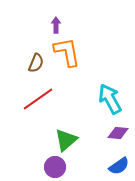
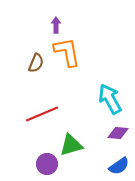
red line: moved 4 px right, 15 px down; rotated 12 degrees clockwise
green triangle: moved 5 px right, 5 px down; rotated 25 degrees clockwise
purple circle: moved 8 px left, 3 px up
